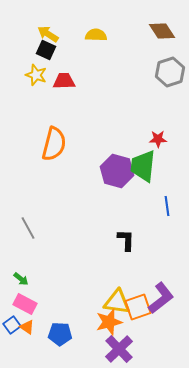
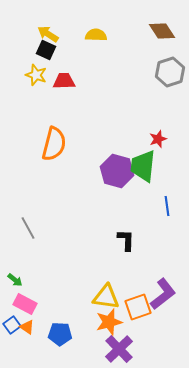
red star: rotated 18 degrees counterclockwise
green arrow: moved 6 px left, 1 px down
purple L-shape: moved 2 px right, 4 px up
yellow triangle: moved 11 px left, 5 px up
